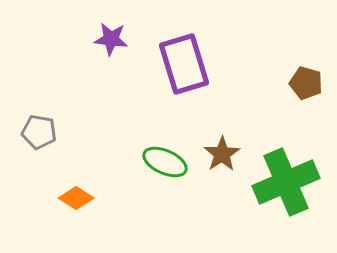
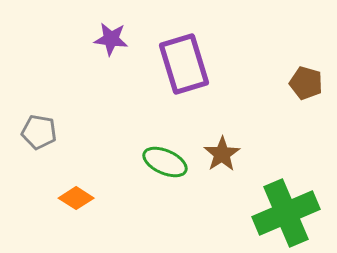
green cross: moved 31 px down
